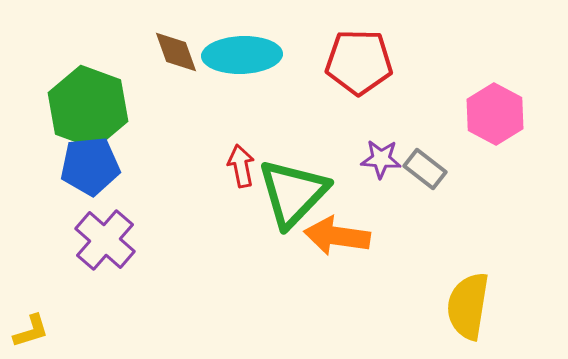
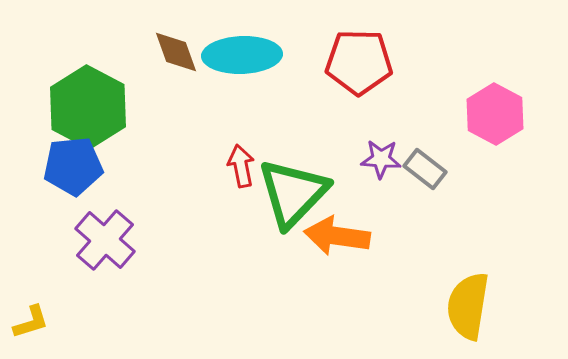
green hexagon: rotated 8 degrees clockwise
blue pentagon: moved 17 px left
yellow L-shape: moved 9 px up
